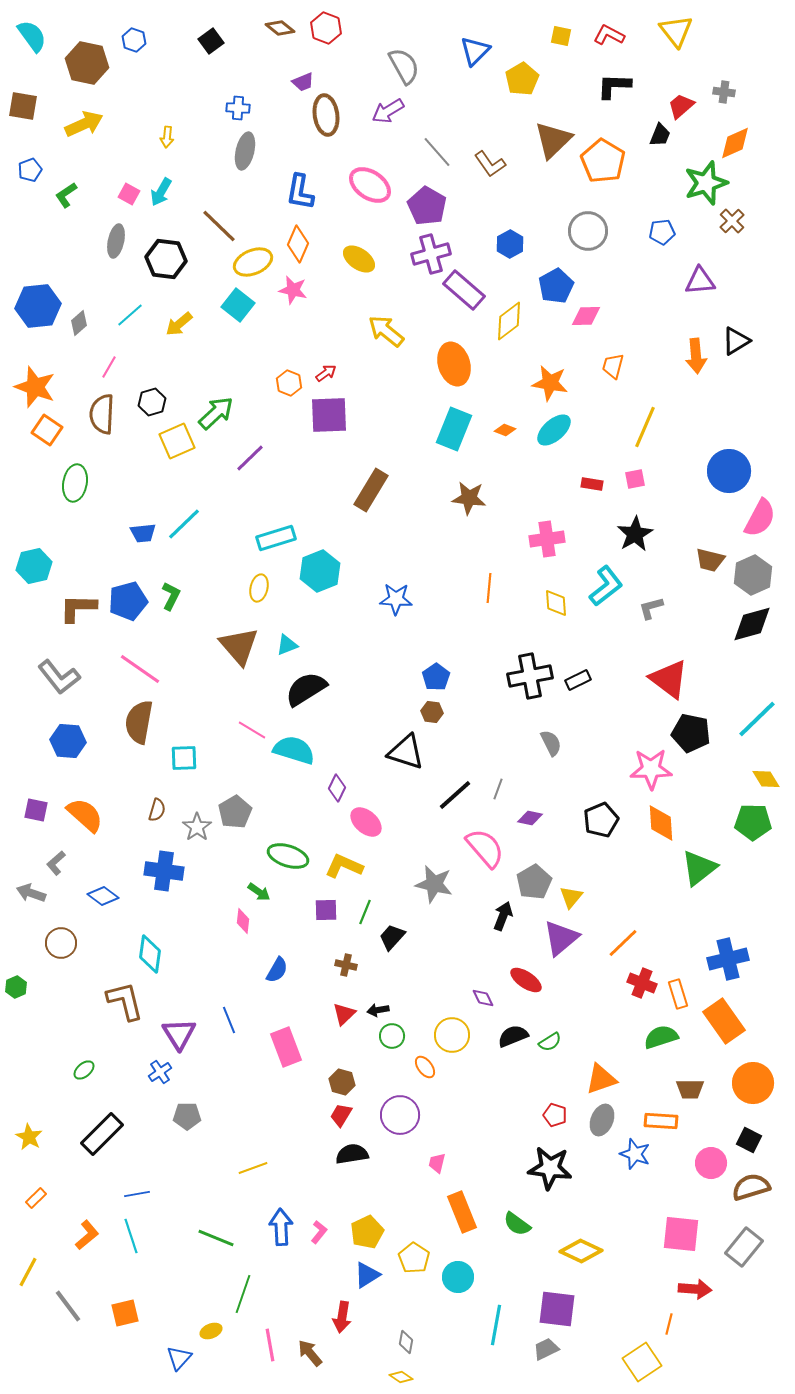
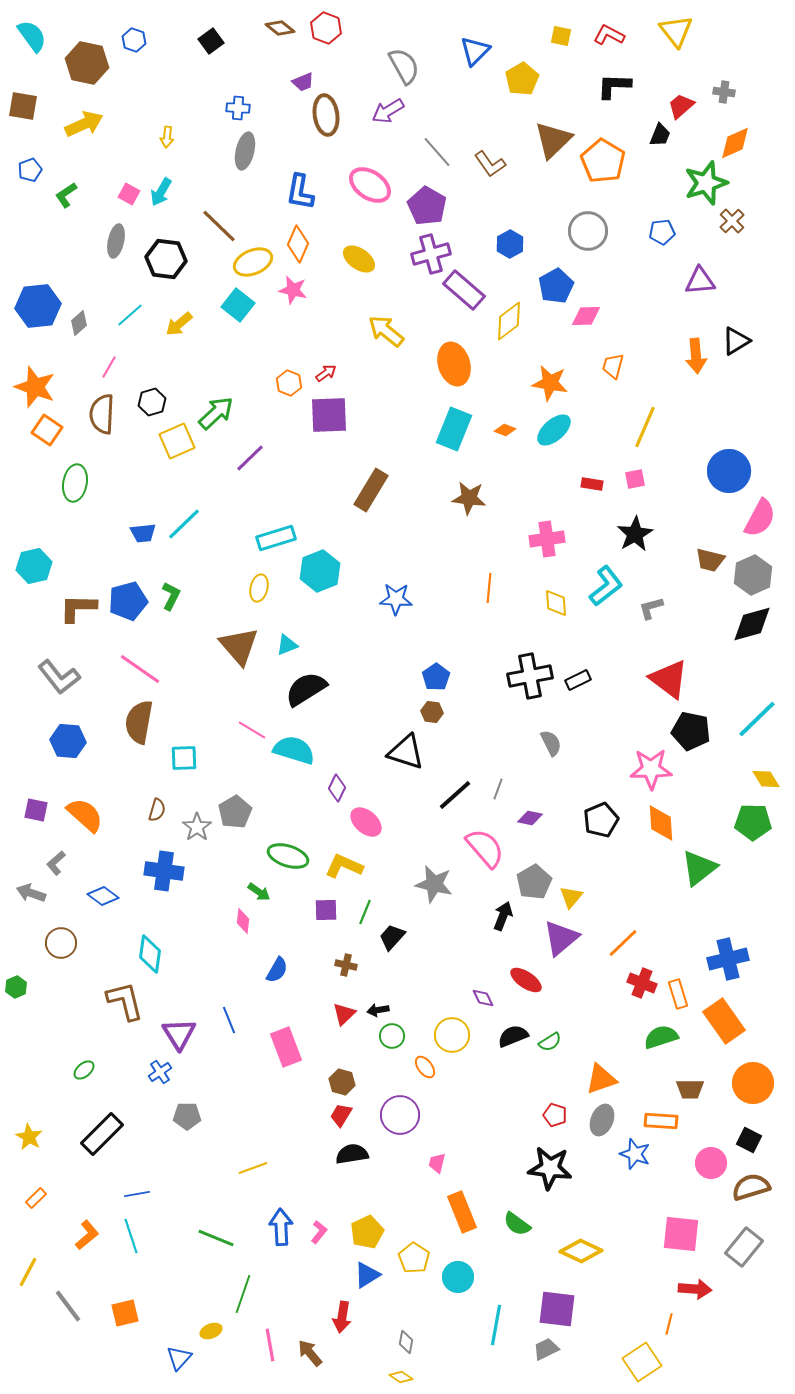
black pentagon at (691, 733): moved 2 px up
